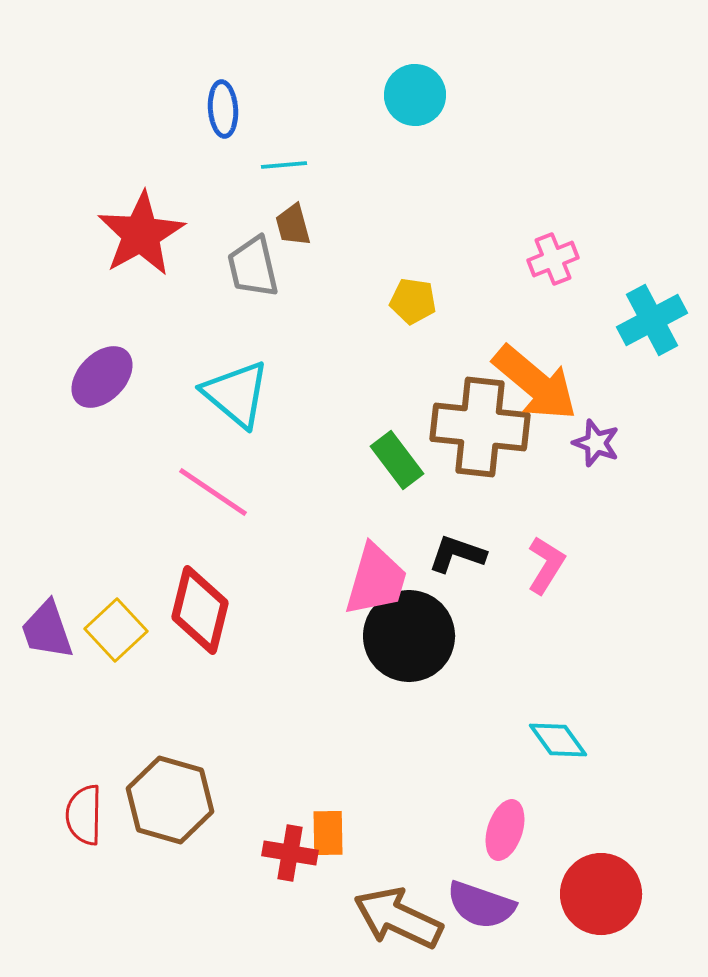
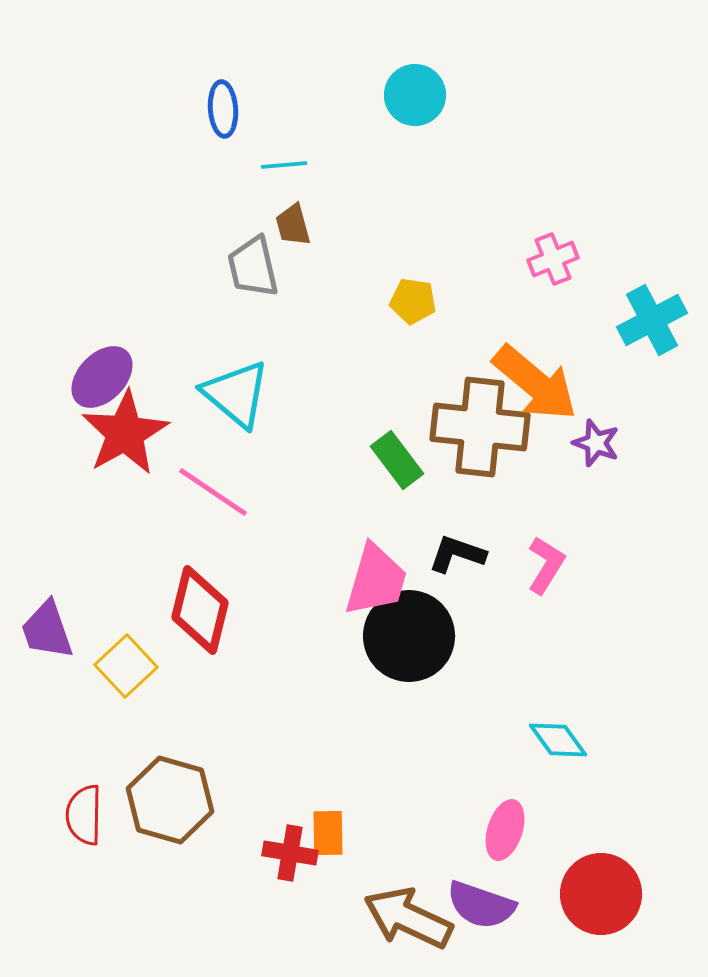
red star: moved 16 px left, 199 px down
yellow square: moved 10 px right, 36 px down
brown arrow: moved 10 px right
